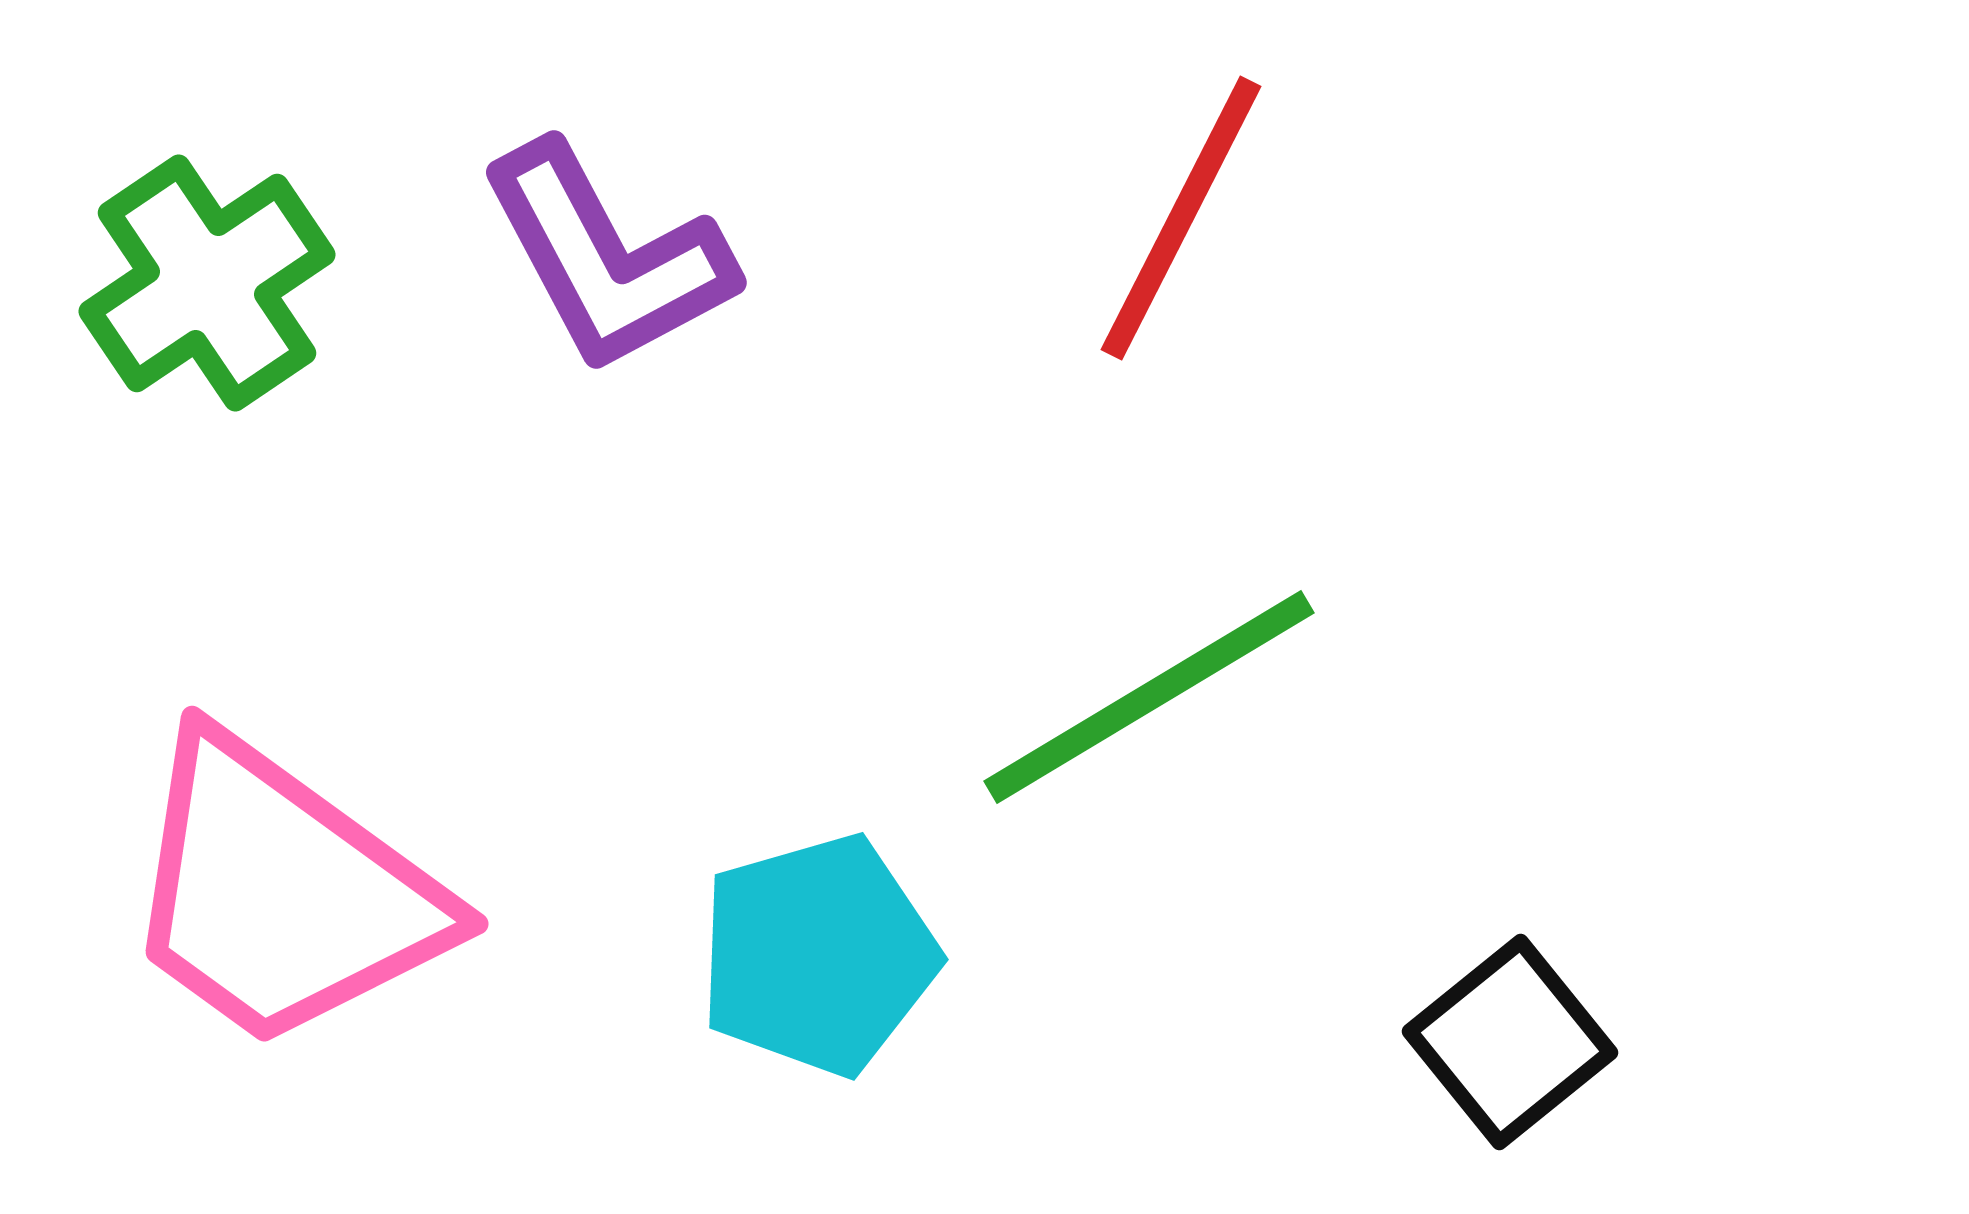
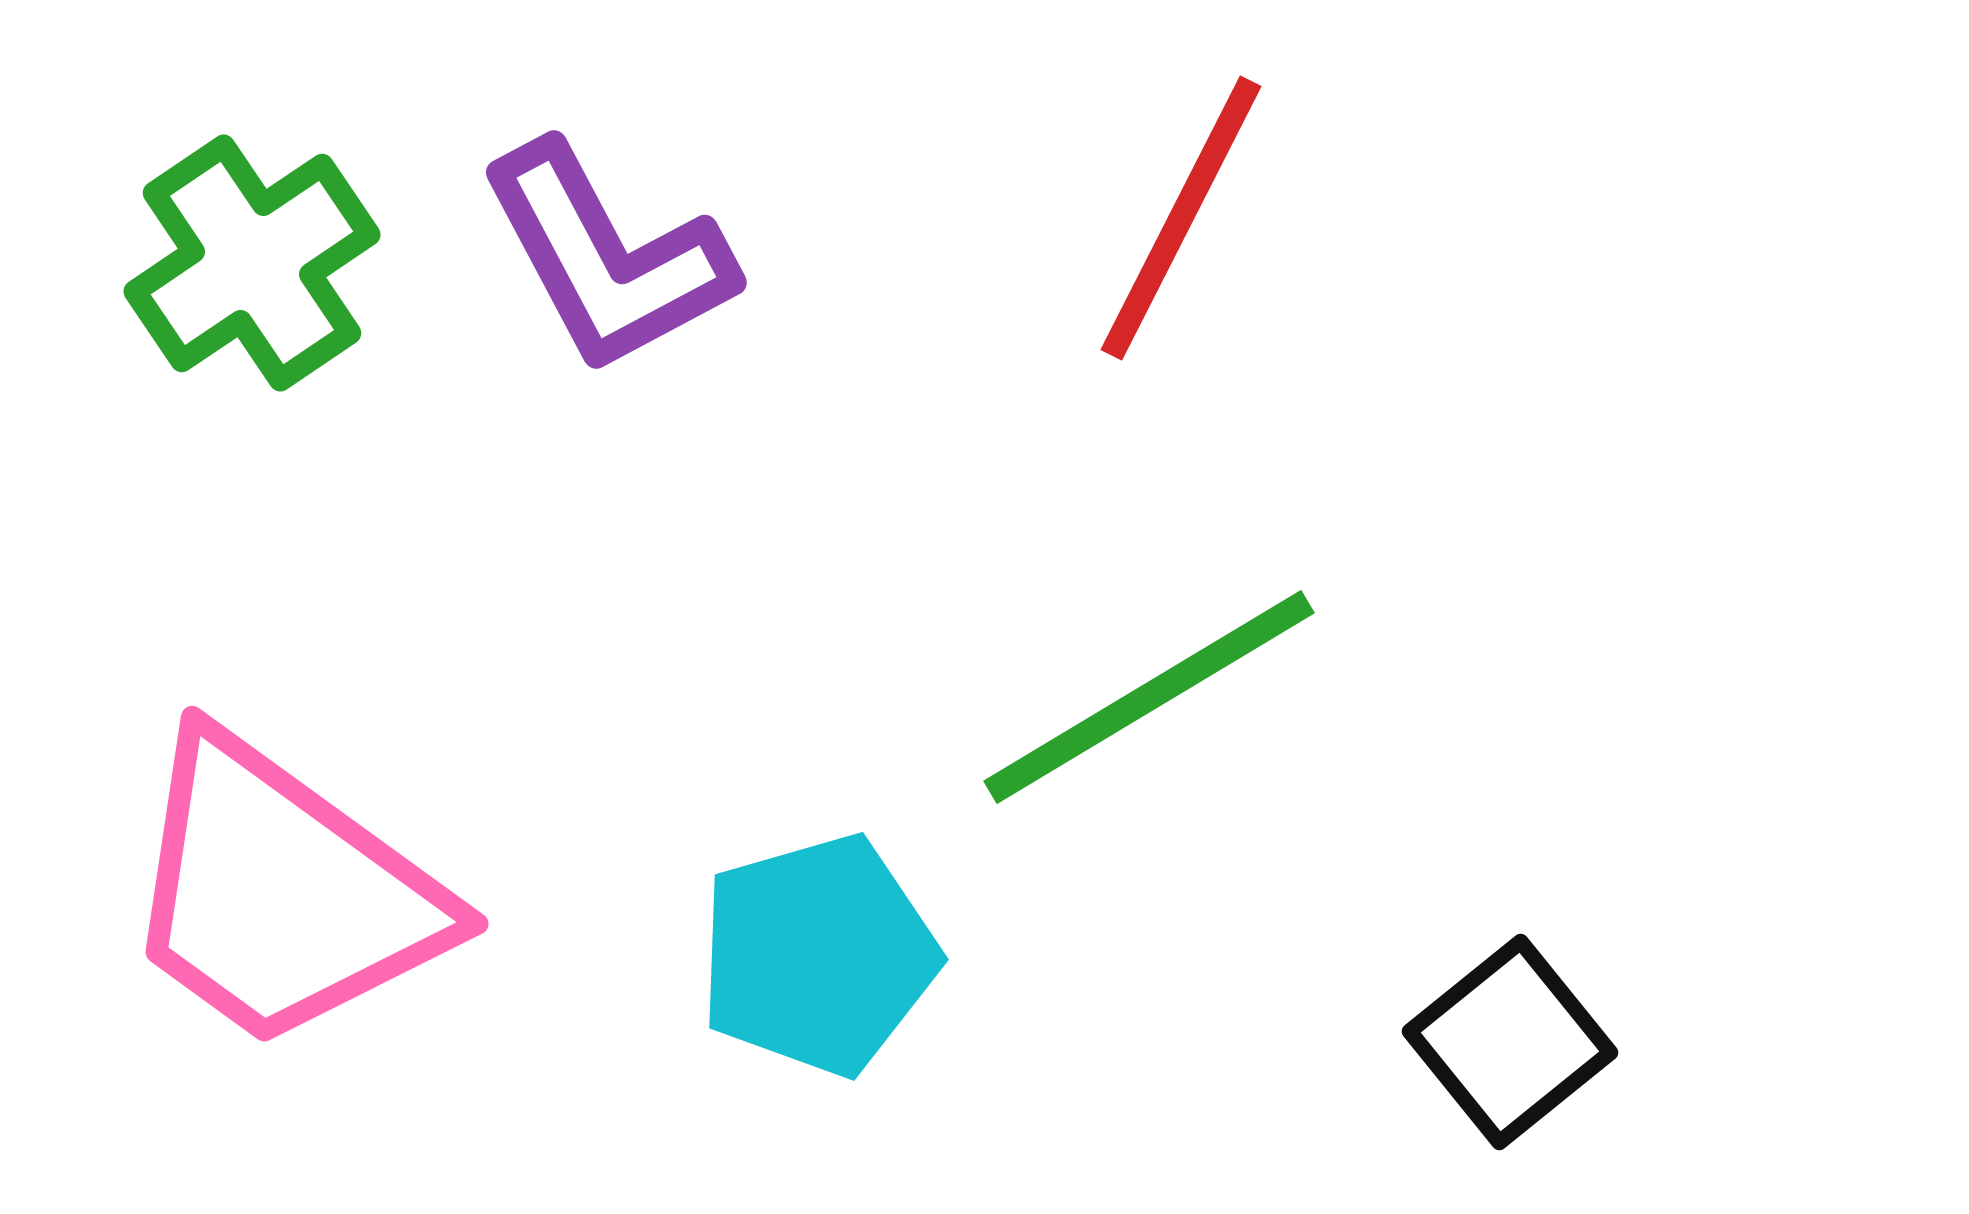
green cross: moved 45 px right, 20 px up
